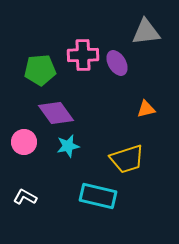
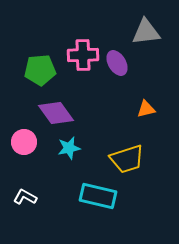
cyan star: moved 1 px right, 2 px down
